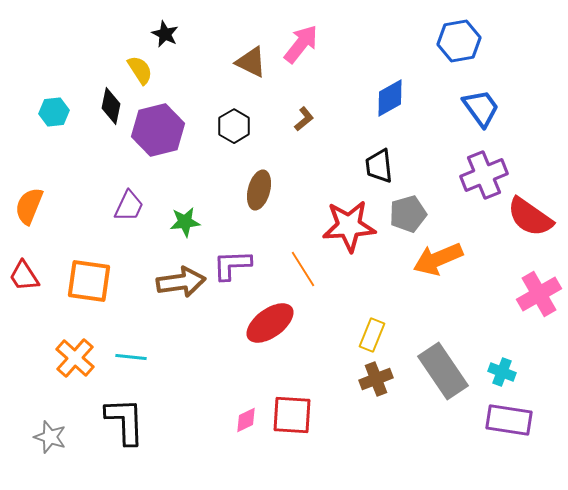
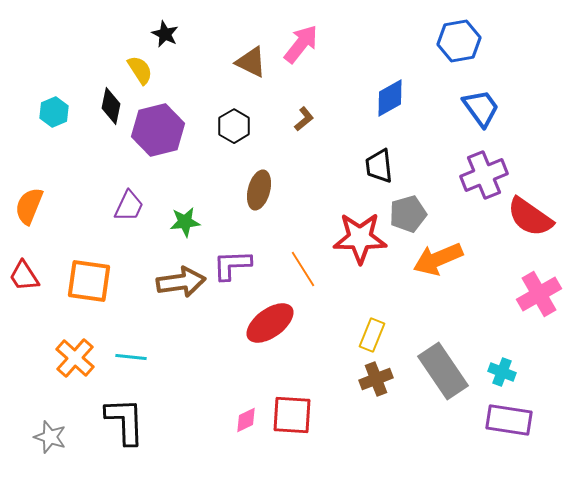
cyan hexagon: rotated 16 degrees counterclockwise
red star: moved 11 px right, 12 px down; rotated 4 degrees clockwise
